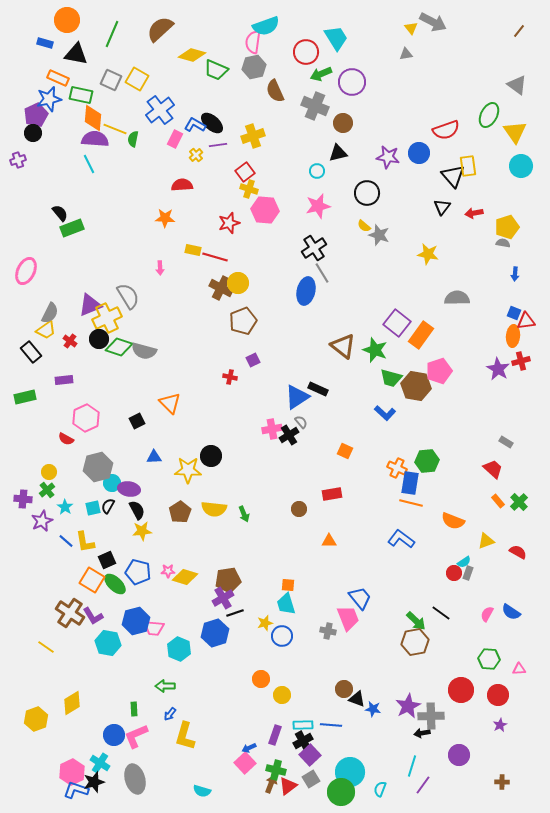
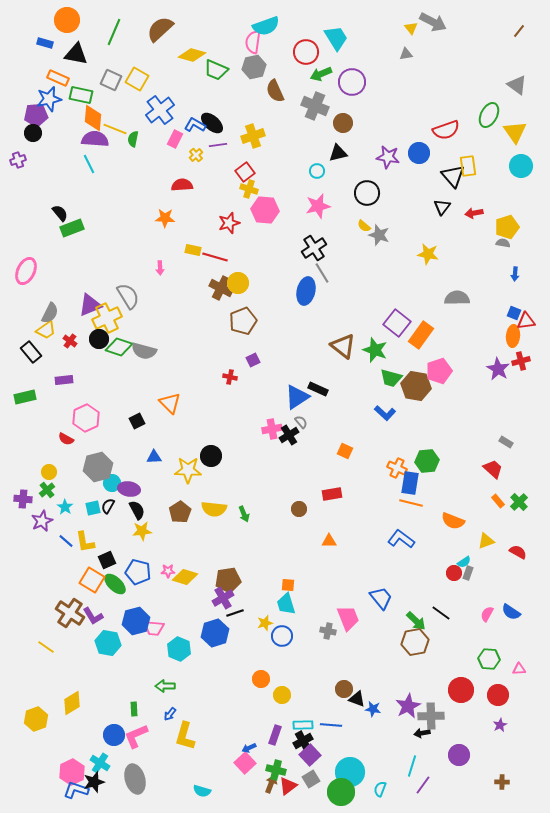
green line at (112, 34): moved 2 px right, 2 px up
purple pentagon at (36, 115): rotated 20 degrees clockwise
blue trapezoid at (360, 598): moved 21 px right
